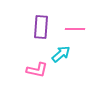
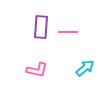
pink line: moved 7 px left, 3 px down
cyan arrow: moved 24 px right, 14 px down
